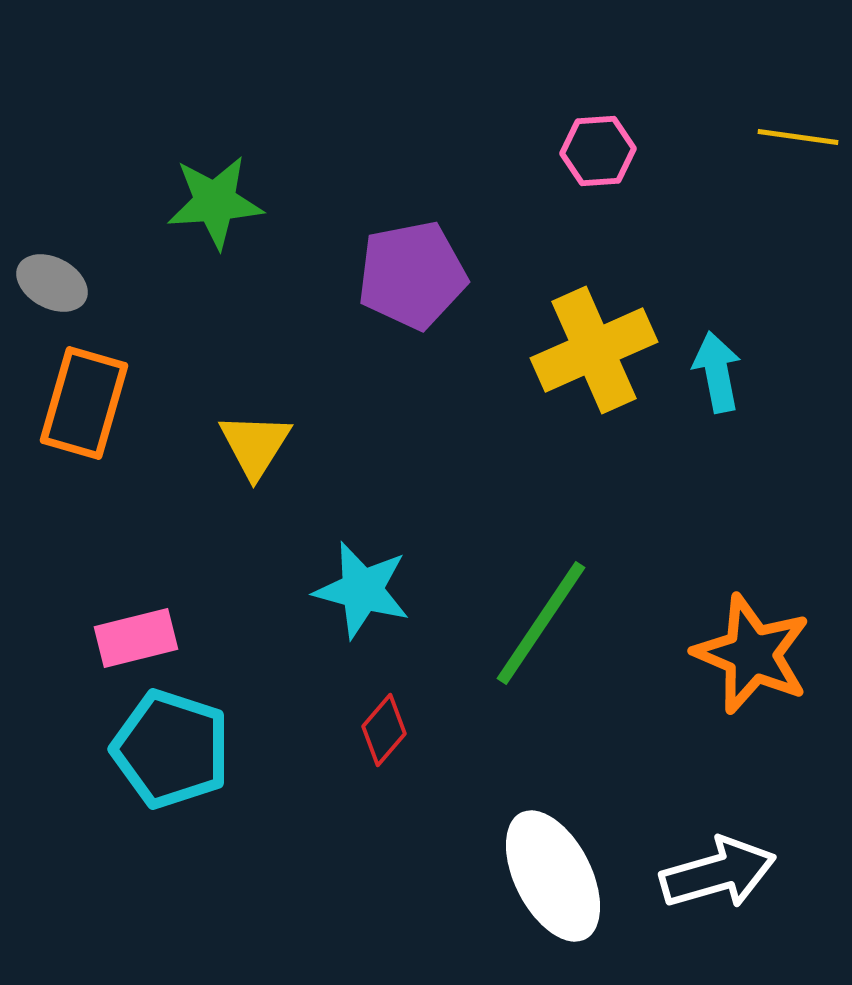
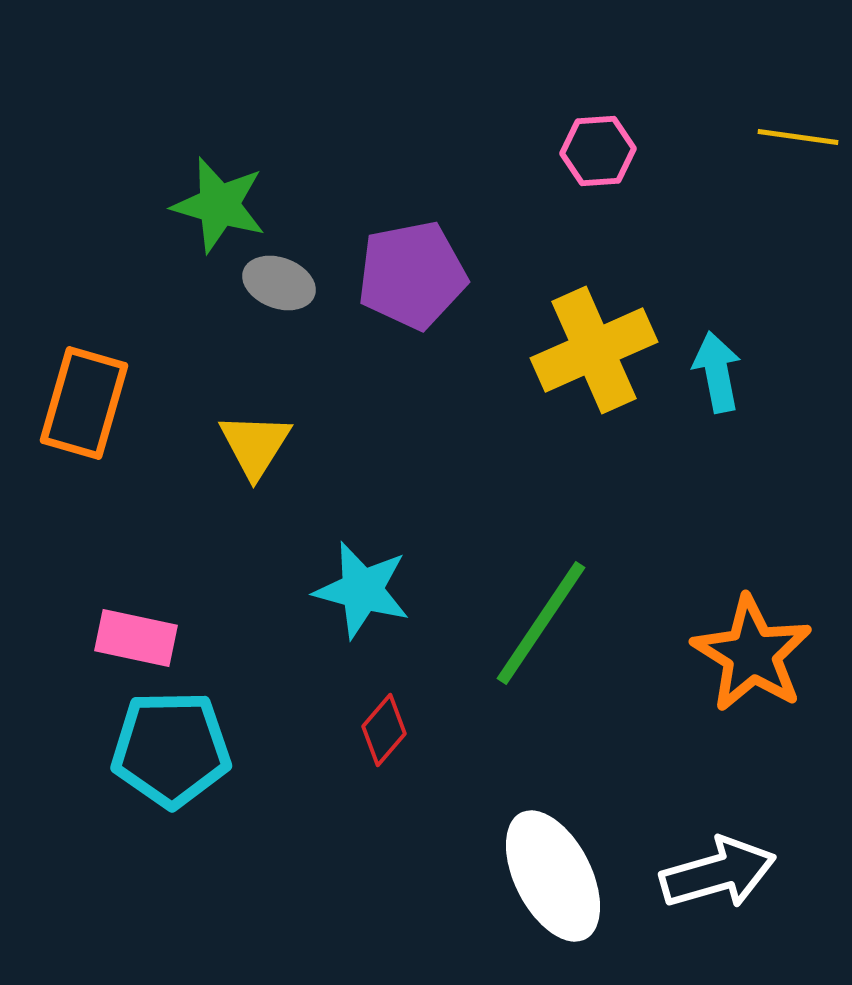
green star: moved 4 px right, 3 px down; rotated 20 degrees clockwise
gray ellipse: moved 227 px right; rotated 8 degrees counterclockwise
pink rectangle: rotated 26 degrees clockwise
orange star: rotated 9 degrees clockwise
cyan pentagon: rotated 19 degrees counterclockwise
